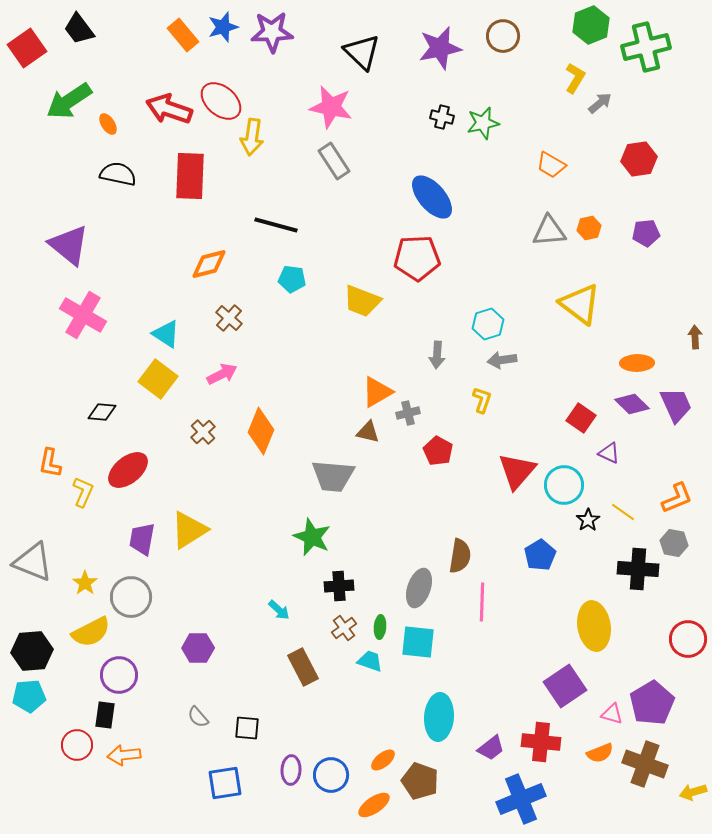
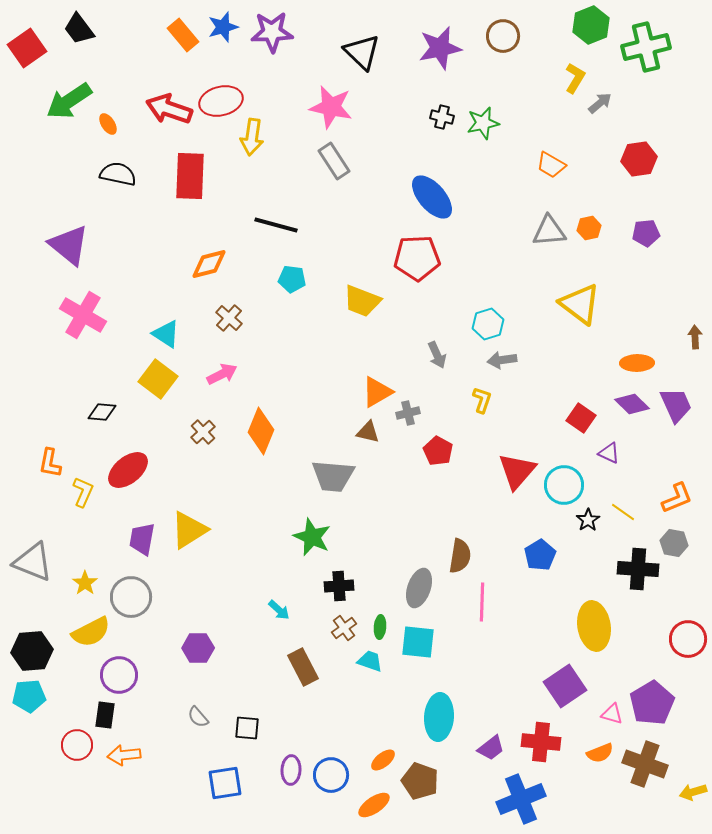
red ellipse at (221, 101): rotated 54 degrees counterclockwise
gray arrow at (437, 355): rotated 28 degrees counterclockwise
